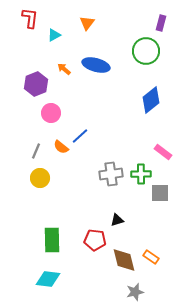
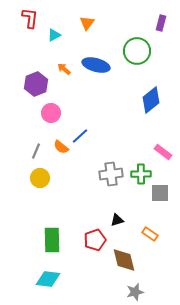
green circle: moved 9 px left
red pentagon: rotated 25 degrees counterclockwise
orange rectangle: moved 1 px left, 23 px up
